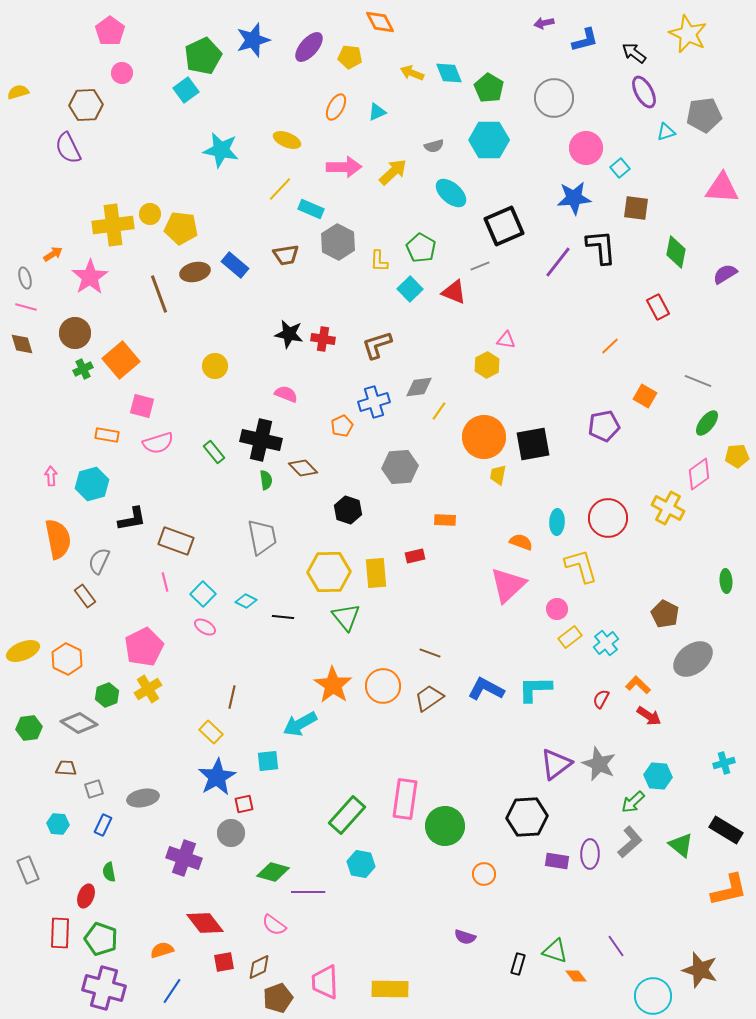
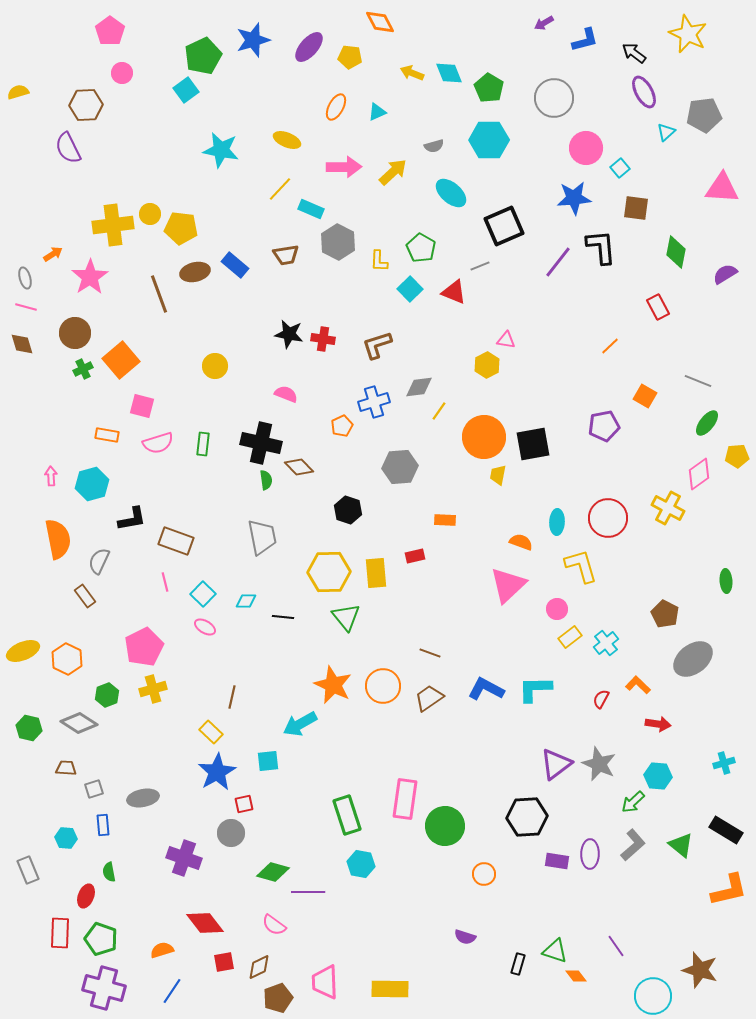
purple arrow at (544, 23): rotated 18 degrees counterclockwise
cyan triangle at (666, 132): rotated 24 degrees counterclockwise
black cross at (261, 440): moved 3 px down
green rectangle at (214, 452): moved 11 px left, 8 px up; rotated 45 degrees clockwise
brown diamond at (303, 468): moved 4 px left, 1 px up
cyan diamond at (246, 601): rotated 25 degrees counterclockwise
orange star at (333, 685): rotated 9 degrees counterclockwise
yellow cross at (148, 689): moved 5 px right; rotated 16 degrees clockwise
red arrow at (649, 716): moved 9 px right, 8 px down; rotated 25 degrees counterclockwise
green hexagon at (29, 728): rotated 20 degrees clockwise
blue star at (217, 777): moved 5 px up
green rectangle at (347, 815): rotated 60 degrees counterclockwise
cyan hexagon at (58, 824): moved 8 px right, 14 px down
blue rectangle at (103, 825): rotated 30 degrees counterclockwise
gray L-shape at (630, 842): moved 3 px right, 3 px down
